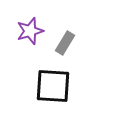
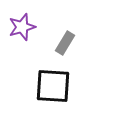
purple star: moved 8 px left, 4 px up
